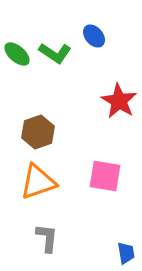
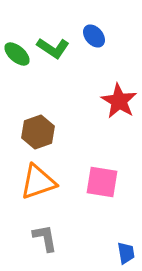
green L-shape: moved 2 px left, 5 px up
pink square: moved 3 px left, 6 px down
gray L-shape: moved 2 px left; rotated 16 degrees counterclockwise
